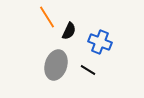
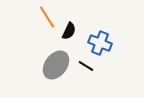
blue cross: moved 1 px down
gray ellipse: rotated 20 degrees clockwise
black line: moved 2 px left, 4 px up
